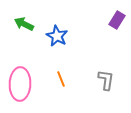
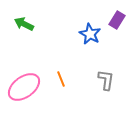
blue star: moved 33 px right, 2 px up
pink ellipse: moved 4 px right, 3 px down; rotated 52 degrees clockwise
